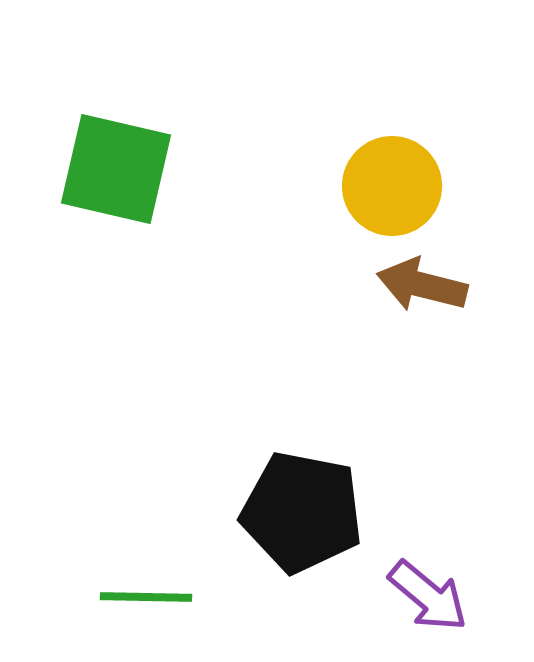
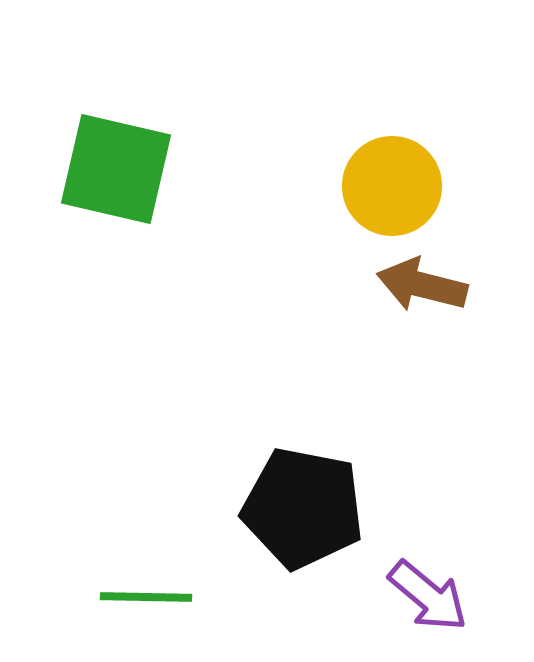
black pentagon: moved 1 px right, 4 px up
